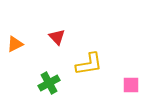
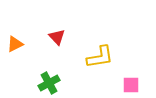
yellow L-shape: moved 11 px right, 7 px up
